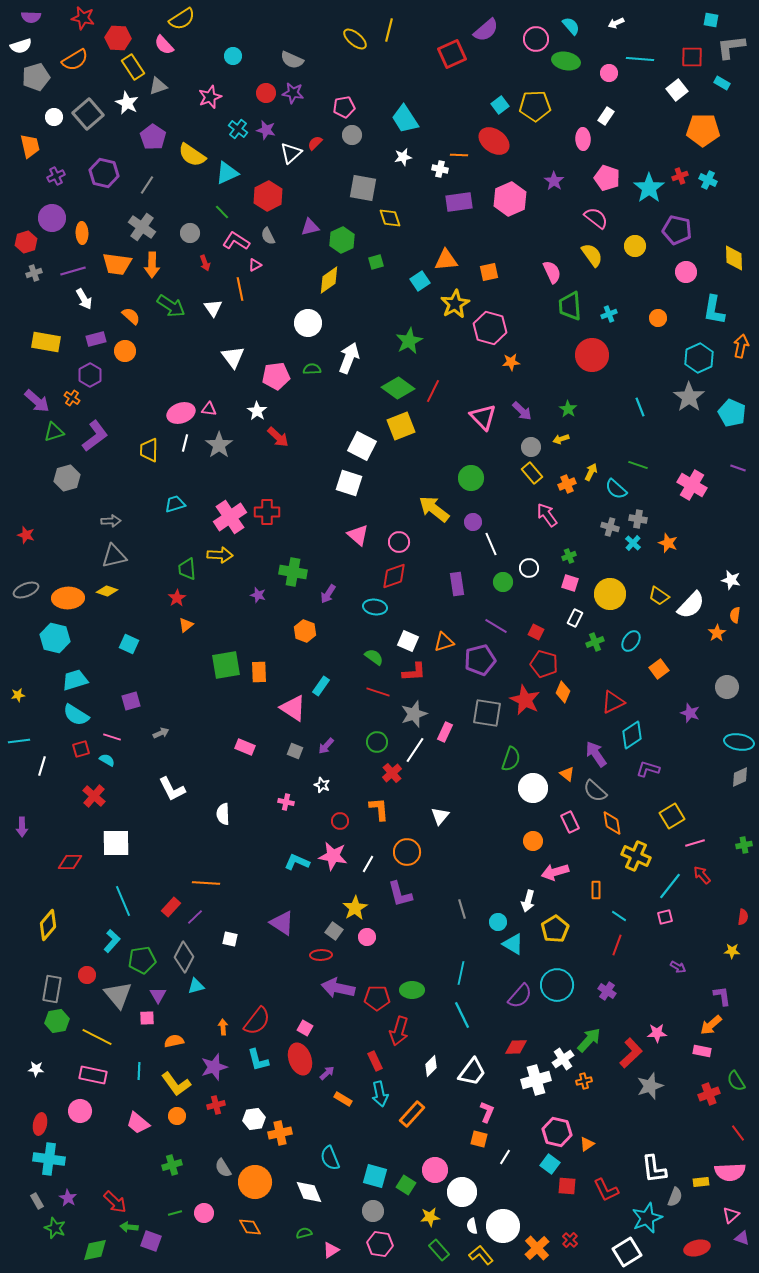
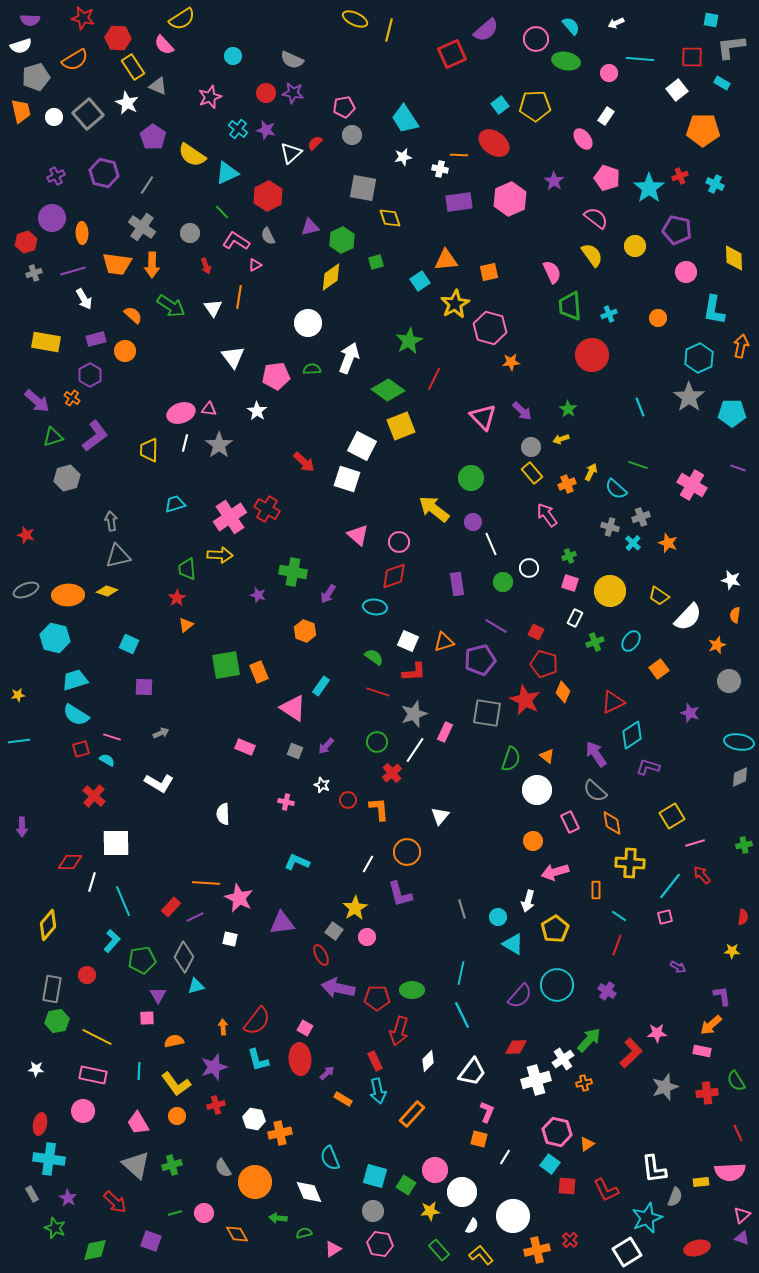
purple semicircle at (31, 17): moved 1 px left, 3 px down
yellow ellipse at (355, 39): moved 20 px up; rotated 15 degrees counterclockwise
gray triangle at (158, 86): rotated 42 degrees clockwise
pink ellipse at (583, 139): rotated 35 degrees counterclockwise
red ellipse at (494, 141): moved 2 px down
orange trapezoid at (30, 146): moved 9 px left, 35 px up
cyan cross at (708, 180): moved 7 px right, 4 px down
red arrow at (205, 263): moved 1 px right, 3 px down
yellow diamond at (329, 280): moved 2 px right, 3 px up
orange line at (240, 289): moved 1 px left, 8 px down; rotated 20 degrees clockwise
orange semicircle at (131, 316): moved 2 px right, 1 px up
green diamond at (398, 388): moved 10 px left, 2 px down
red line at (433, 391): moved 1 px right, 12 px up
cyan pentagon at (732, 413): rotated 24 degrees counterclockwise
green triangle at (54, 432): moved 1 px left, 5 px down
red arrow at (278, 437): moved 26 px right, 25 px down
white square at (349, 483): moved 2 px left, 4 px up
red cross at (267, 512): moved 3 px up; rotated 30 degrees clockwise
gray cross at (638, 519): moved 3 px right, 2 px up; rotated 30 degrees counterclockwise
gray arrow at (111, 521): rotated 96 degrees counterclockwise
gray triangle at (114, 556): moved 4 px right
yellow circle at (610, 594): moved 3 px up
orange ellipse at (68, 598): moved 3 px up
white semicircle at (691, 605): moved 3 px left, 12 px down
orange star at (717, 633): moved 12 px down; rotated 12 degrees clockwise
orange rectangle at (259, 672): rotated 20 degrees counterclockwise
gray circle at (727, 687): moved 2 px right, 6 px up
purple square at (131, 701): moved 13 px right, 14 px up; rotated 18 degrees clockwise
white line at (42, 766): moved 50 px right, 116 px down
purple L-shape at (648, 769): moved 2 px up
orange triangle at (567, 774): moved 20 px left, 18 px up
white circle at (533, 788): moved 4 px right, 2 px down
white L-shape at (172, 789): moved 13 px left, 6 px up; rotated 32 degrees counterclockwise
red circle at (340, 821): moved 8 px right, 21 px up
pink star at (333, 856): moved 94 px left, 42 px down; rotated 16 degrees clockwise
yellow cross at (636, 856): moved 6 px left, 7 px down; rotated 20 degrees counterclockwise
purple line at (195, 917): rotated 18 degrees clockwise
cyan circle at (498, 922): moved 5 px up
purple triangle at (282, 923): rotated 40 degrees counterclockwise
red ellipse at (321, 955): rotated 65 degrees clockwise
gray triangle at (118, 995): moved 18 px right, 170 px down; rotated 8 degrees counterclockwise
red ellipse at (300, 1059): rotated 16 degrees clockwise
white diamond at (431, 1066): moved 3 px left, 5 px up
orange cross at (584, 1081): moved 2 px down
gray star at (650, 1086): moved 15 px right, 1 px down
cyan arrow at (380, 1094): moved 2 px left, 3 px up
red cross at (709, 1094): moved 2 px left, 1 px up; rotated 15 degrees clockwise
pink circle at (80, 1111): moved 3 px right
white hexagon at (254, 1119): rotated 20 degrees clockwise
pink trapezoid at (138, 1123): rotated 20 degrees clockwise
red line at (738, 1133): rotated 12 degrees clockwise
gray rectangle at (37, 1201): moved 5 px left, 7 px up
pink triangle at (731, 1215): moved 11 px right
yellow star at (430, 1217): moved 6 px up
white semicircle at (472, 1226): rotated 140 degrees counterclockwise
white circle at (503, 1226): moved 10 px right, 10 px up
green arrow at (129, 1227): moved 149 px right, 9 px up
orange diamond at (250, 1227): moved 13 px left, 7 px down
orange cross at (537, 1248): moved 2 px down; rotated 30 degrees clockwise
pink triangle at (331, 1250): moved 2 px right, 1 px up
